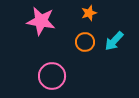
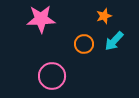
orange star: moved 15 px right, 3 px down
pink star: moved 2 px up; rotated 12 degrees counterclockwise
orange circle: moved 1 px left, 2 px down
